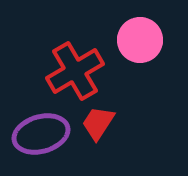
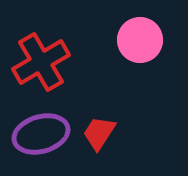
red cross: moved 34 px left, 9 px up
red trapezoid: moved 1 px right, 10 px down
